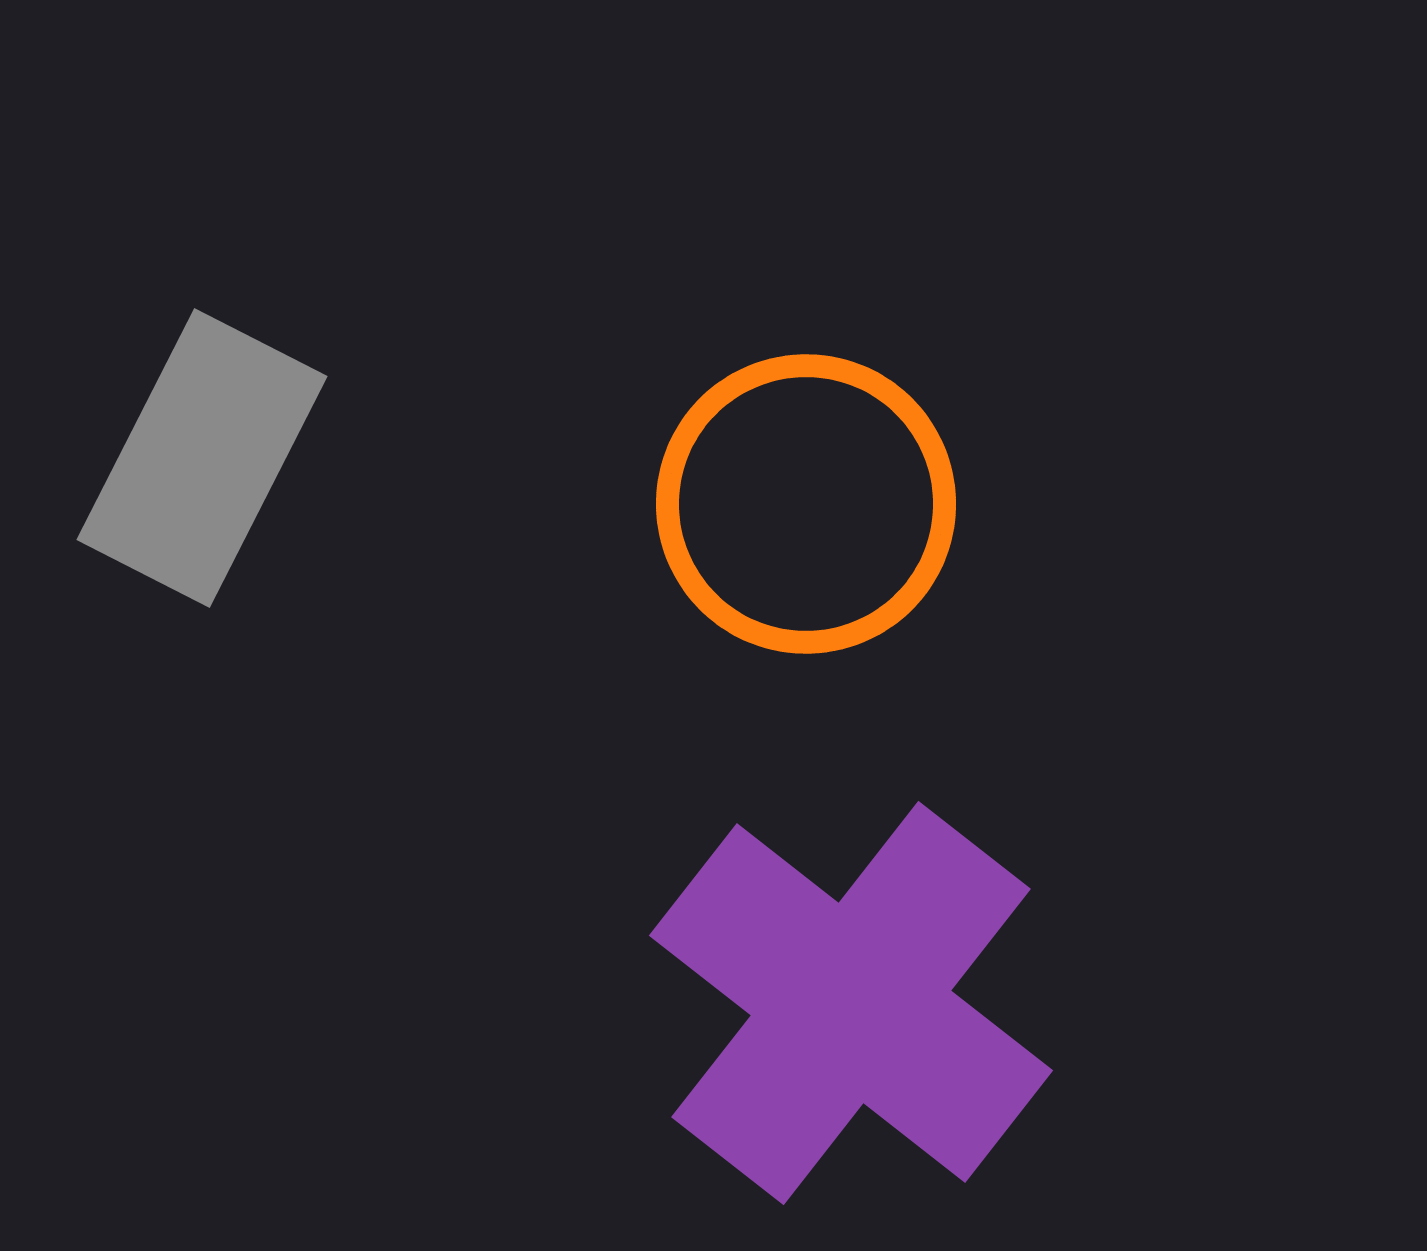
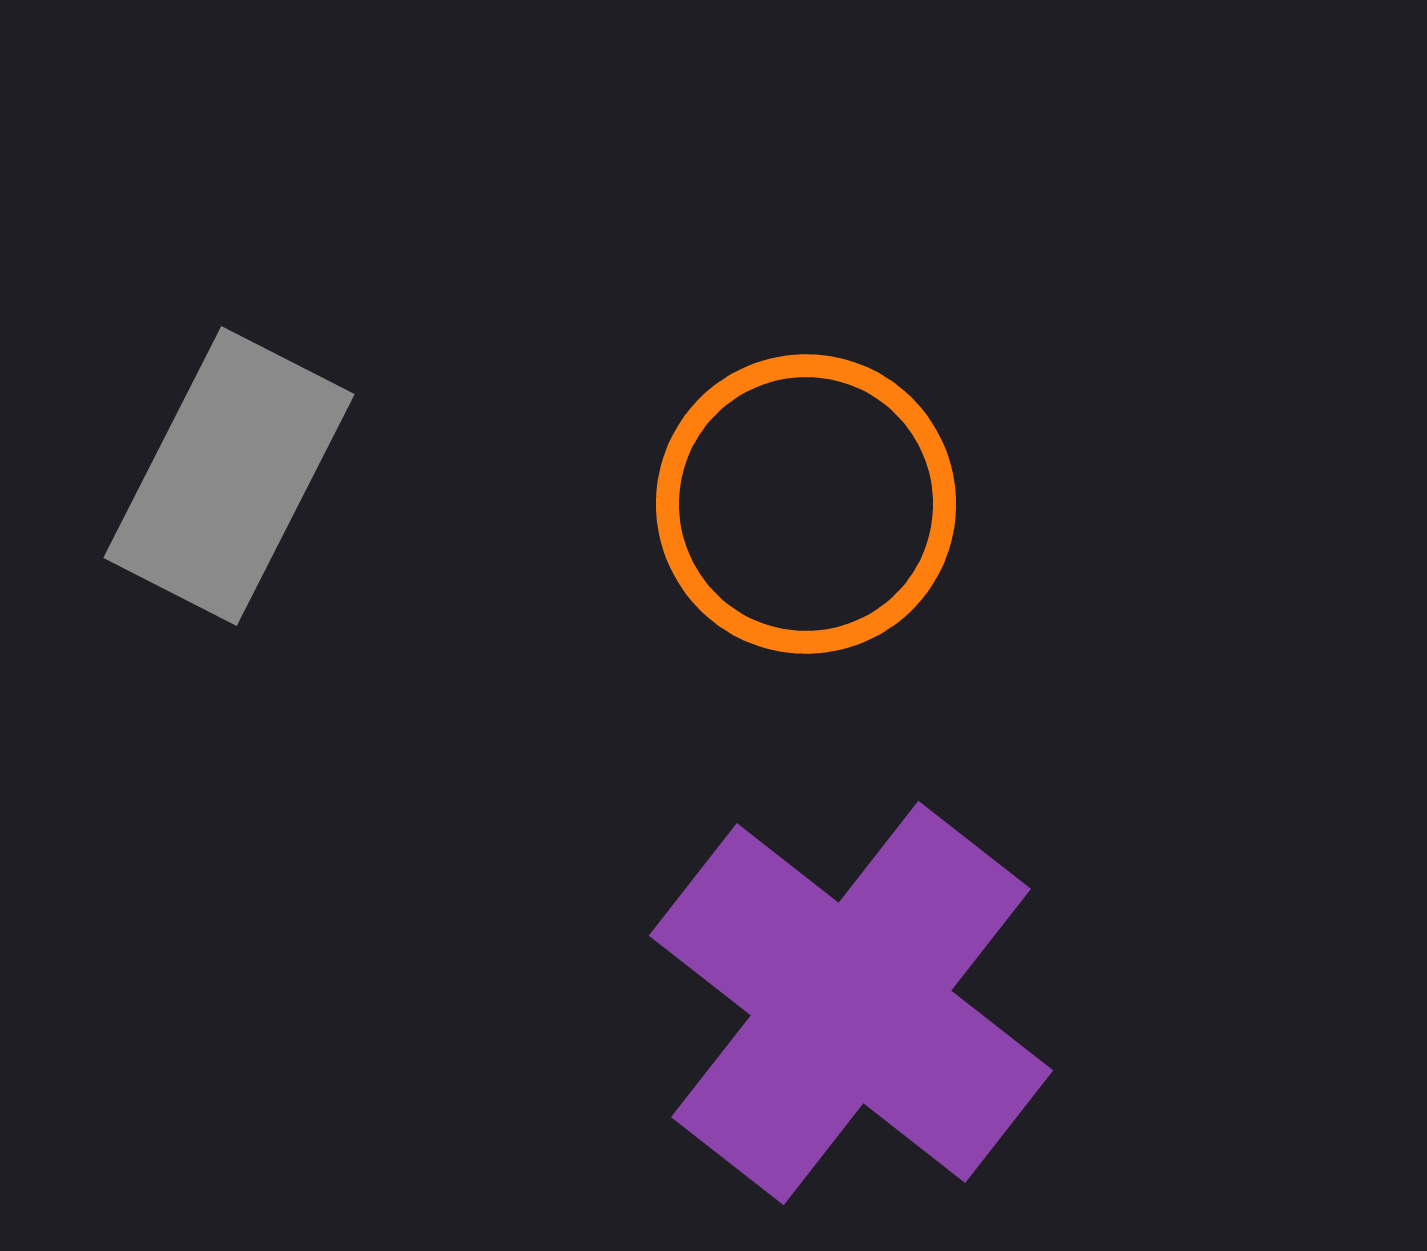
gray rectangle: moved 27 px right, 18 px down
